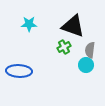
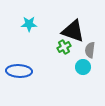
black triangle: moved 5 px down
cyan circle: moved 3 px left, 2 px down
